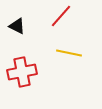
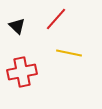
red line: moved 5 px left, 3 px down
black triangle: rotated 18 degrees clockwise
